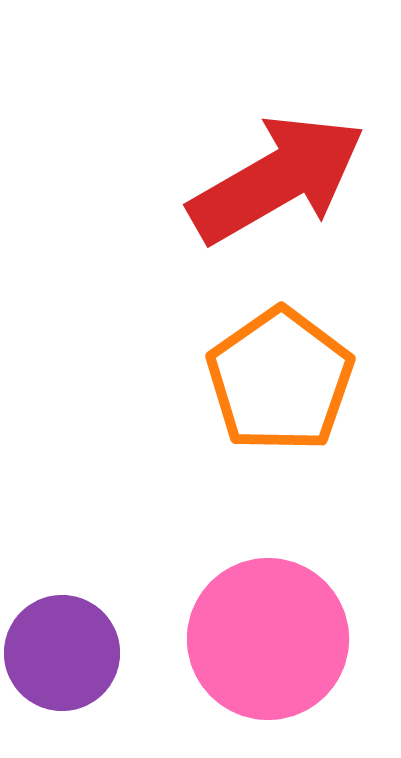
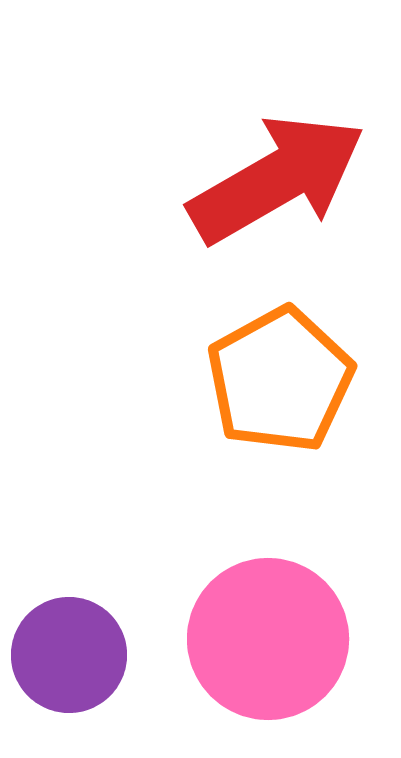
orange pentagon: rotated 6 degrees clockwise
purple circle: moved 7 px right, 2 px down
